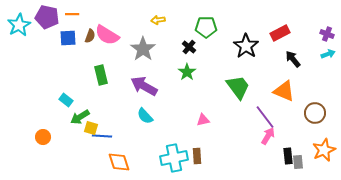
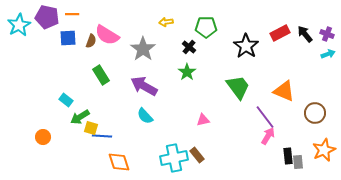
yellow arrow: moved 8 px right, 2 px down
brown semicircle: moved 1 px right, 5 px down
black arrow: moved 12 px right, 25 px up
green rectangle: rotated 18 degrees counterclockwise
brown rectangle: moved 1 px up; rotated 35 degrees counterclockwise
